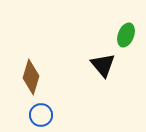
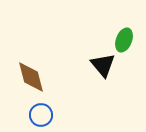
green ellipse: moved 2 px left, 5 px down
brown diamond: rotated 32 degrees counterclockwise
